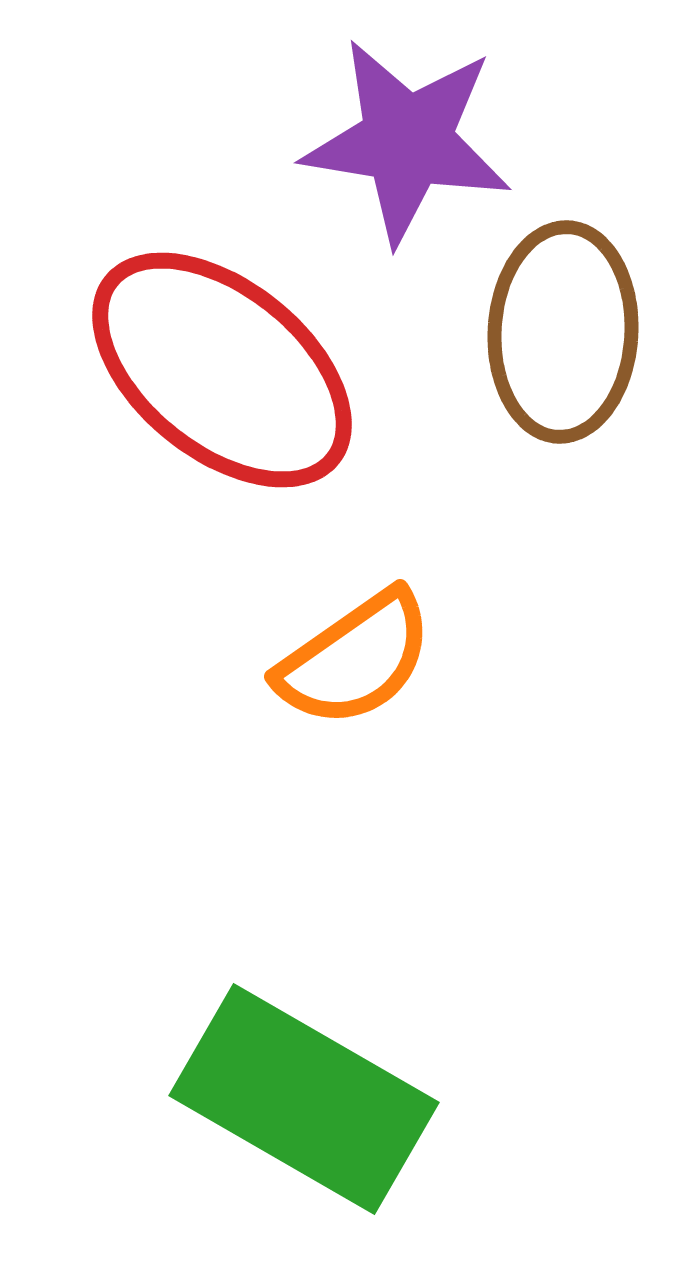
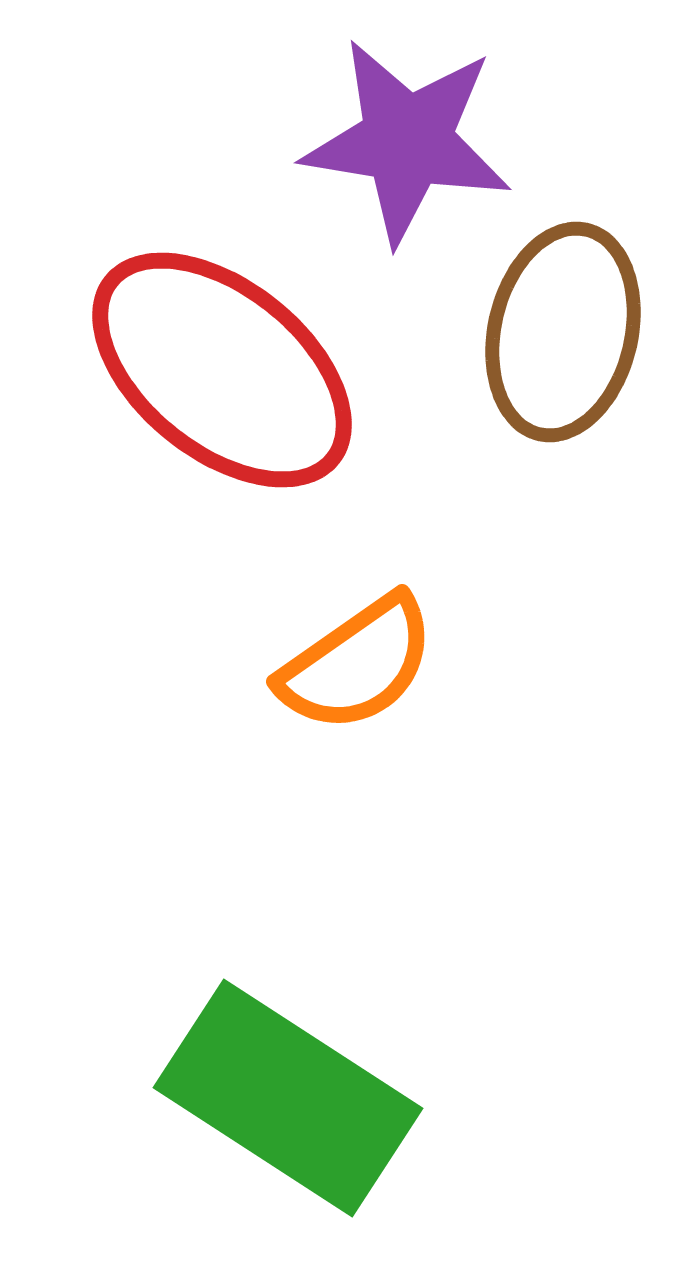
brown ellipse: rotated 10 degrees clockwise
orange semicircle: moved 2 px right, 5 px down
green rectangle: moved 16 px left, 1 px up; rotated 3 degrees clockwise
